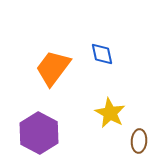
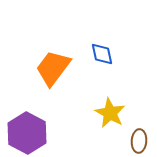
purple hexagon: moved 12 px left
